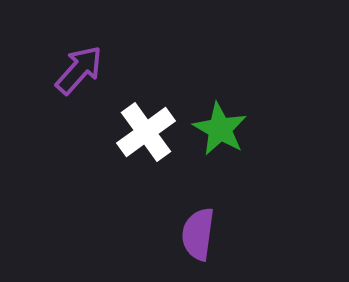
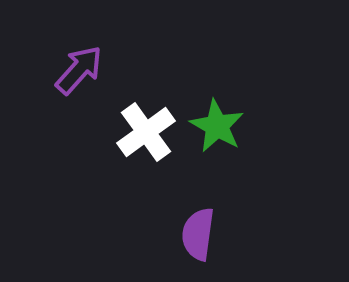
green star: moved 3 px left, 3 px up
